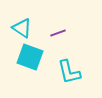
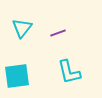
cyan triangle: rotated 35 degrees clockwise
cyan square: moved 13 px left, 19 px down; rotated 28 degrees counterclockwise
